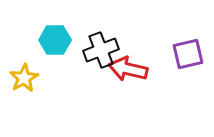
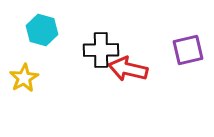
cyan hexagon: moved 13 px left, 10 px up; rotated 16 degrees clockwise
black cross: rotated 20 degrees clockwise
purple square: moved 4 px up
